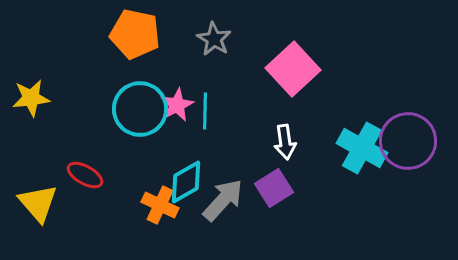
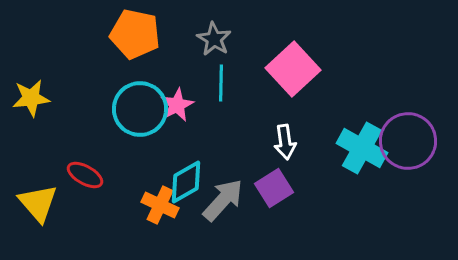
cyan line: moved 16 px right, 28 px up
